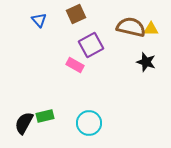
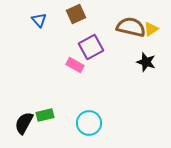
yellow triangle: rotated 35 degrees counterclockwise
purple square: moved 2 px down
green rectangle: moved 1 px up
